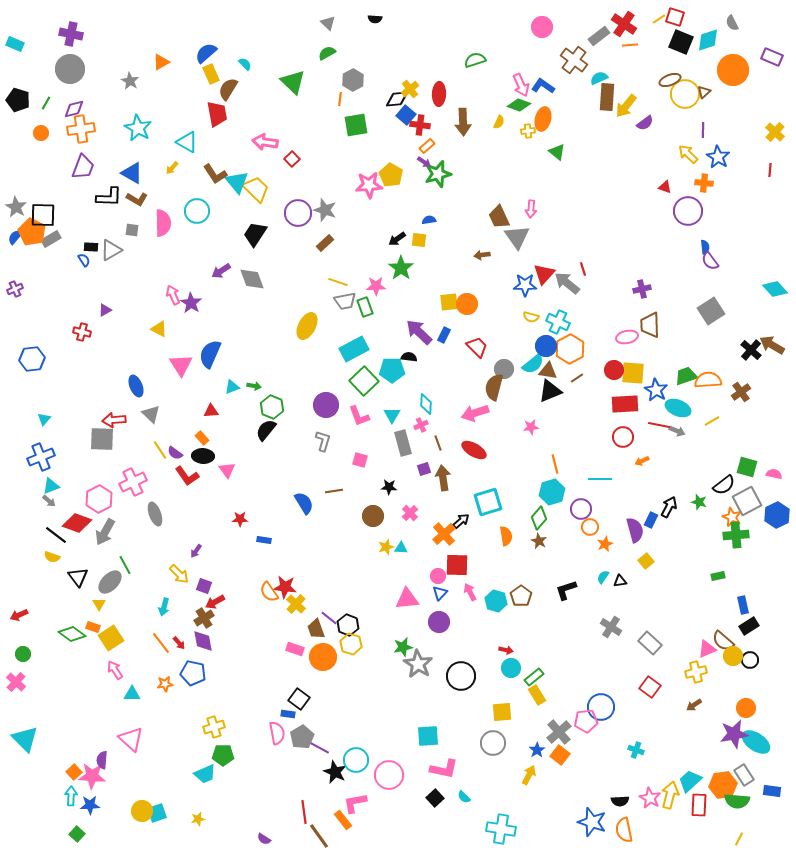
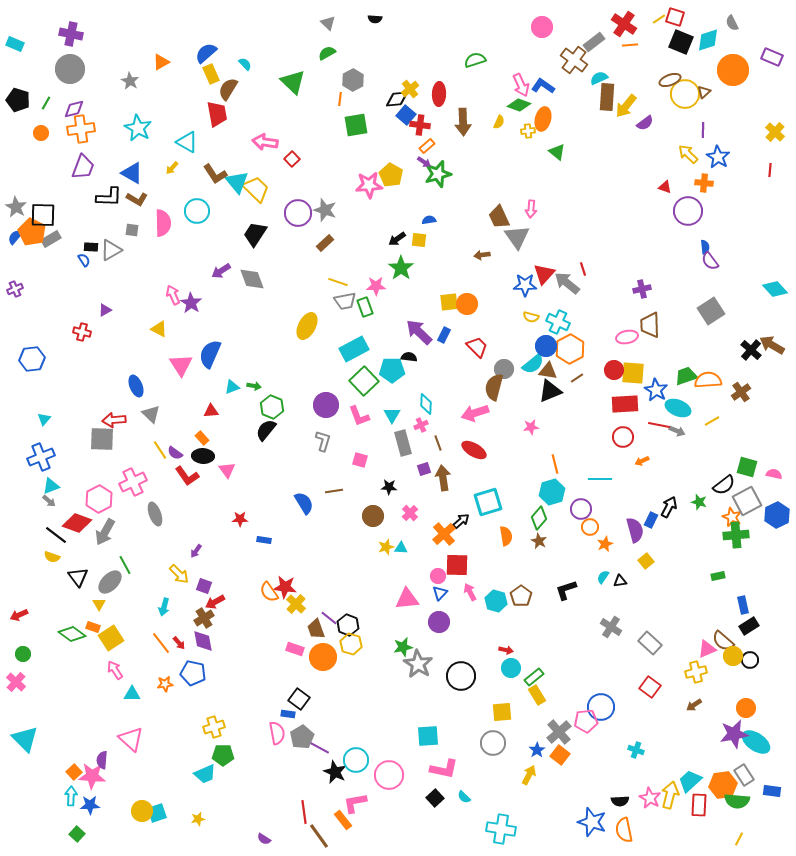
gray rectangle at (599, 36): moved 5 px left, 6 px down
